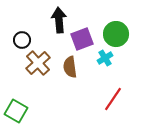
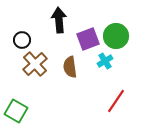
green circle: moved 2 px down
purple square: moved 6 px right
cyan cross: moved 3 px down
brown cross: moved 3 px left, 1 px down
red line: moved 3 px right, 2 px down
